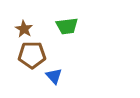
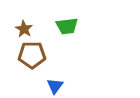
blue triangle: moved 1 px right, 10 px down; rotated 18 degrees clockwise
